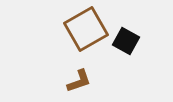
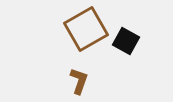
brown L-shape: rotated 52 degrees counterclockwise
